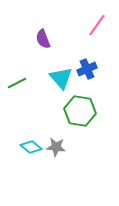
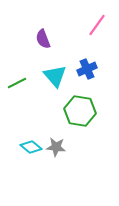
cyan triangle: moved 6 px left, 2 px up
